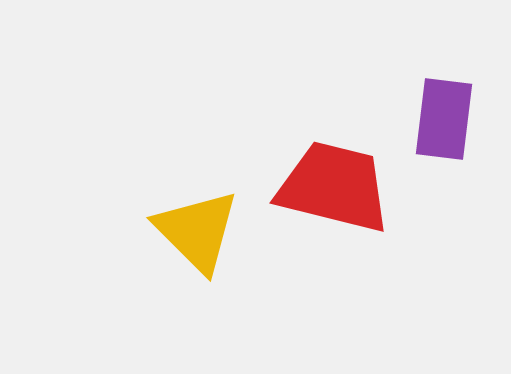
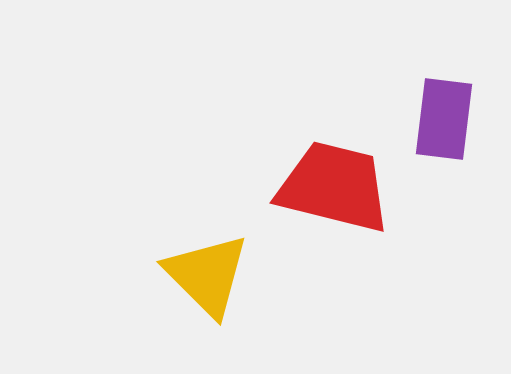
yellow triangle: moved 10 px right, 44 px down
